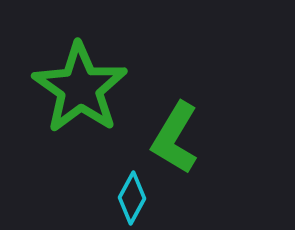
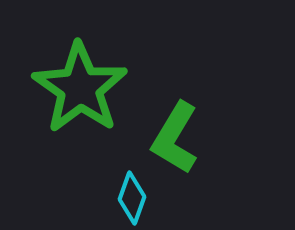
cyan diamond: rotated 9 degrees counterclockwise
